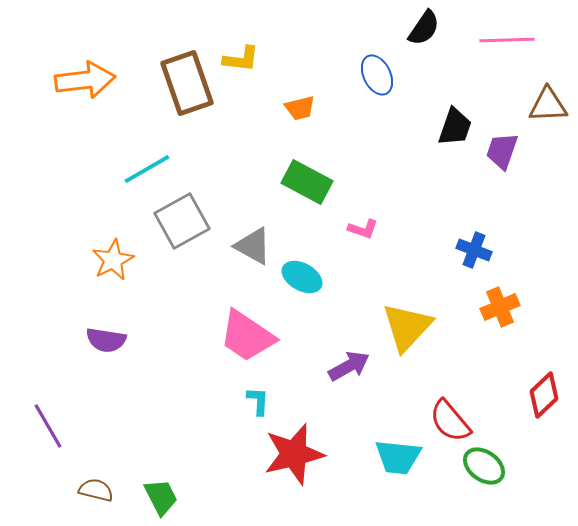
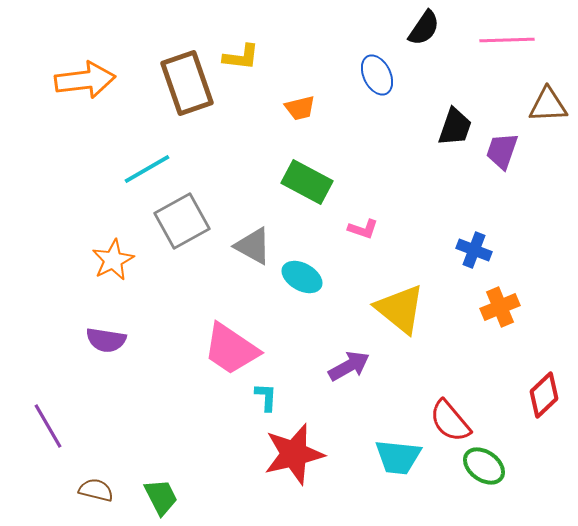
yellow L-shape: moved 2 px up
yellow triangle: moved 7 px left, 18 px up; rotated 34 degrees counterclockwise
pink trapezoid: moved 16 px left, 13 px down
cyan L-shape: moved 8 px right, 4 px up
